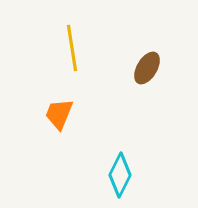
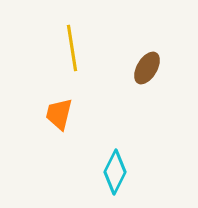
orange trapezoid: rotated 8 degrees counterclockwise
cyan diamond: moved 5 px left, 3 px up
